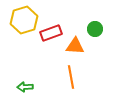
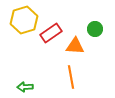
red rectangle: rotated 15 degrees counterclockwise
